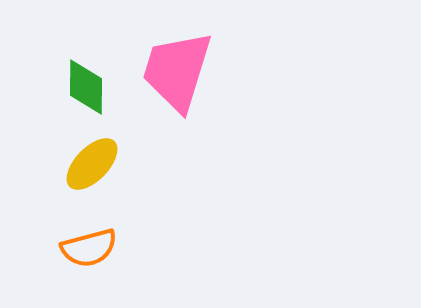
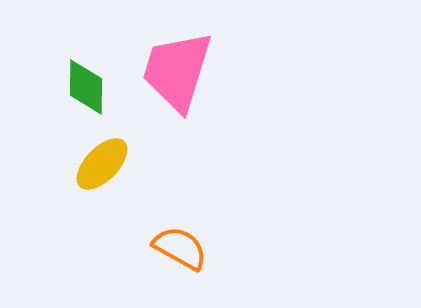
yellow ellipse: moved 10 px right
orange semicircle: moved 91 px right; rotated 136 degrees counterclockwise
